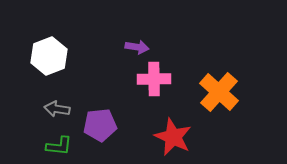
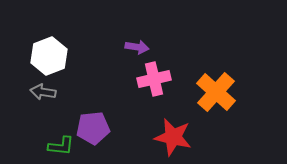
pink cross: rotated 12 degrees counterclockwise
orange cross: moved 3 px left
gray arrow: moved 14 px left, 17 px up
purple pentagon: moved 7 px left, 3 px down
red star: rotated 12 degrees counterclockwise
green L-shape: moved 2 px right
